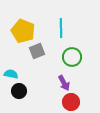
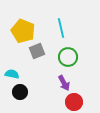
cyan line: rotated 12 degrees counterclockwise
green circle: moved 4 px left
cyan semicircle: moved 1 px right
black circle: moved 1 px right, 1 px down
red circle: moved 3 px right
